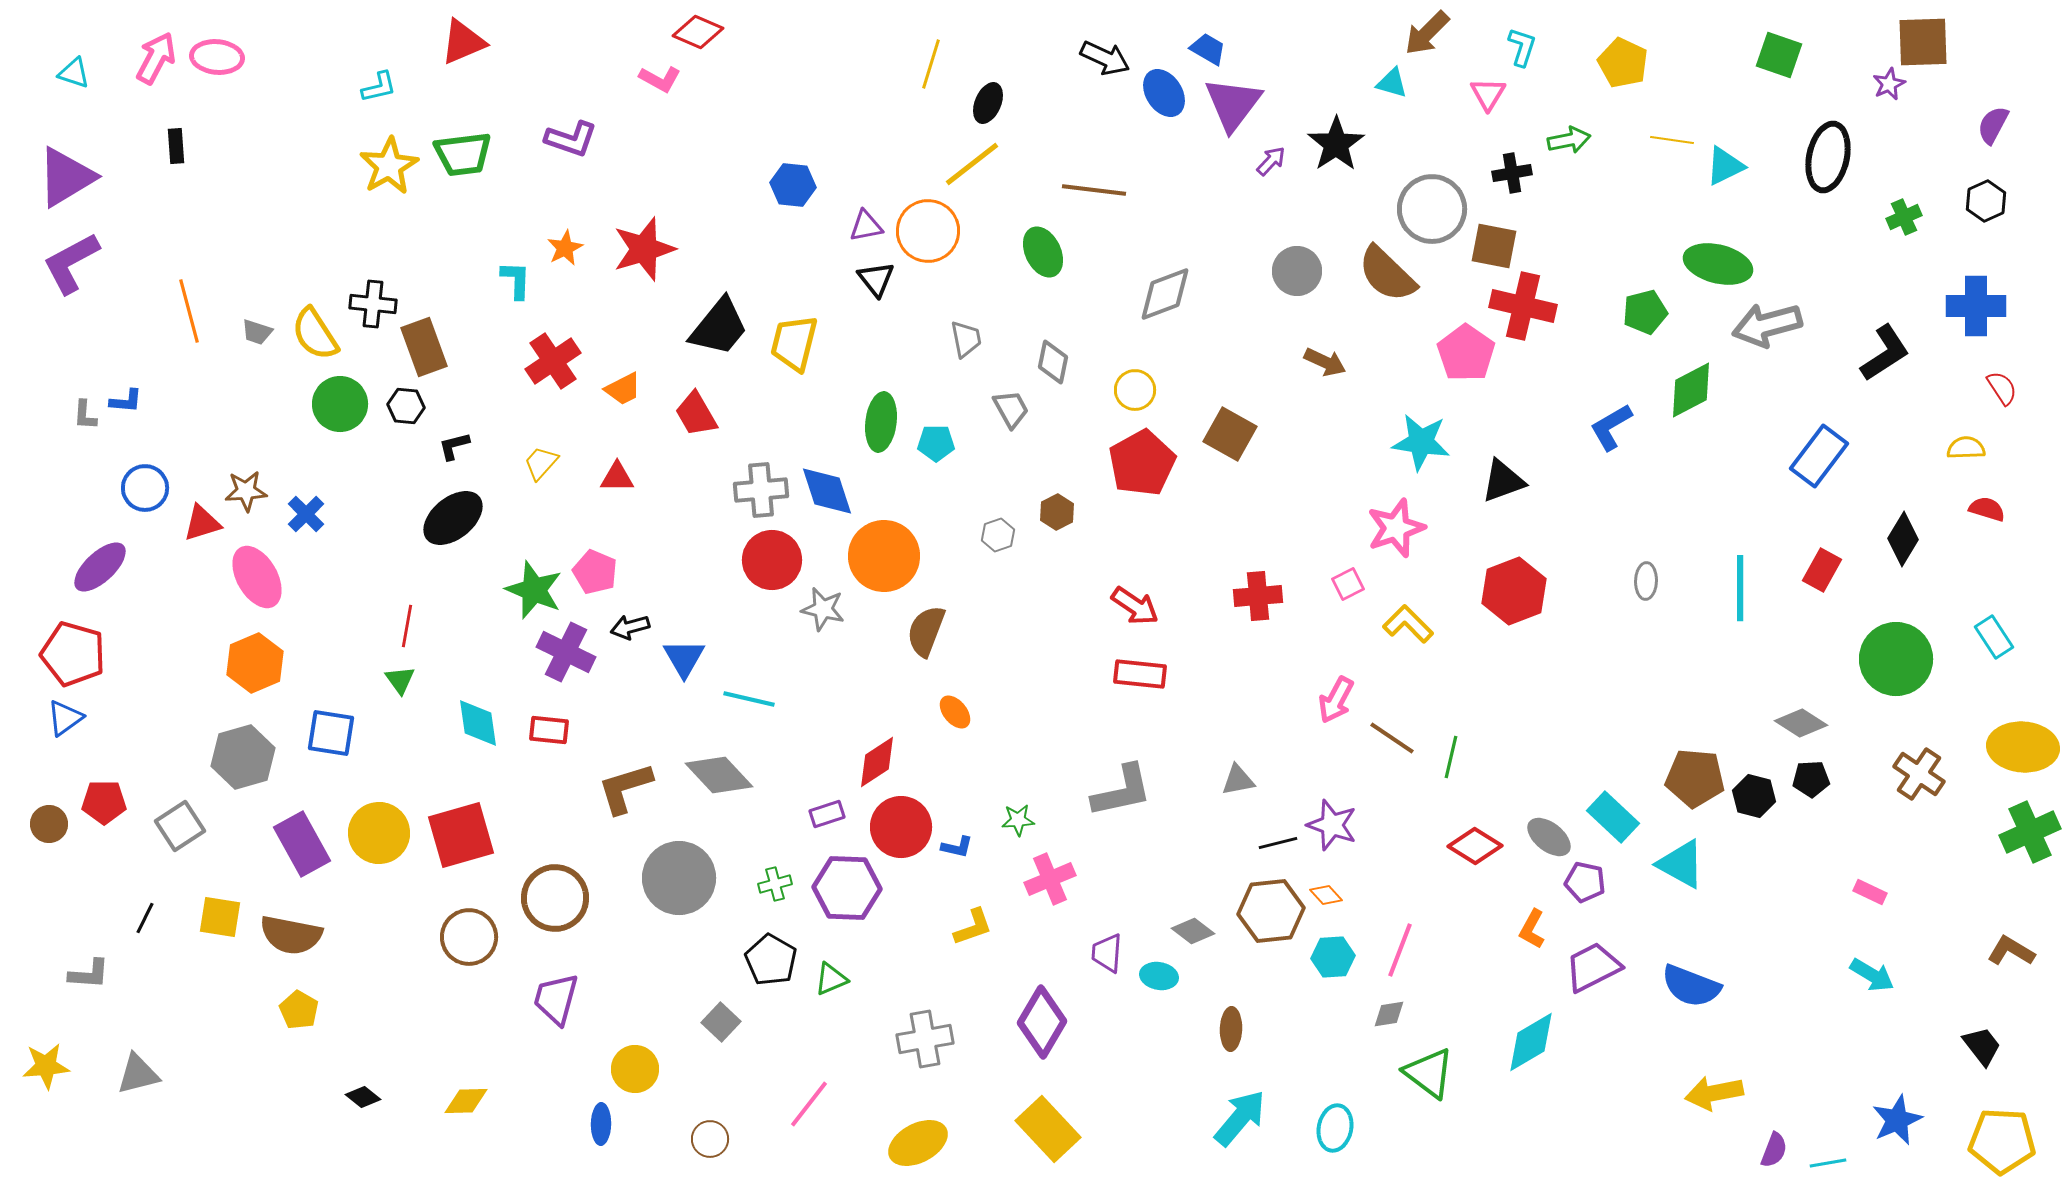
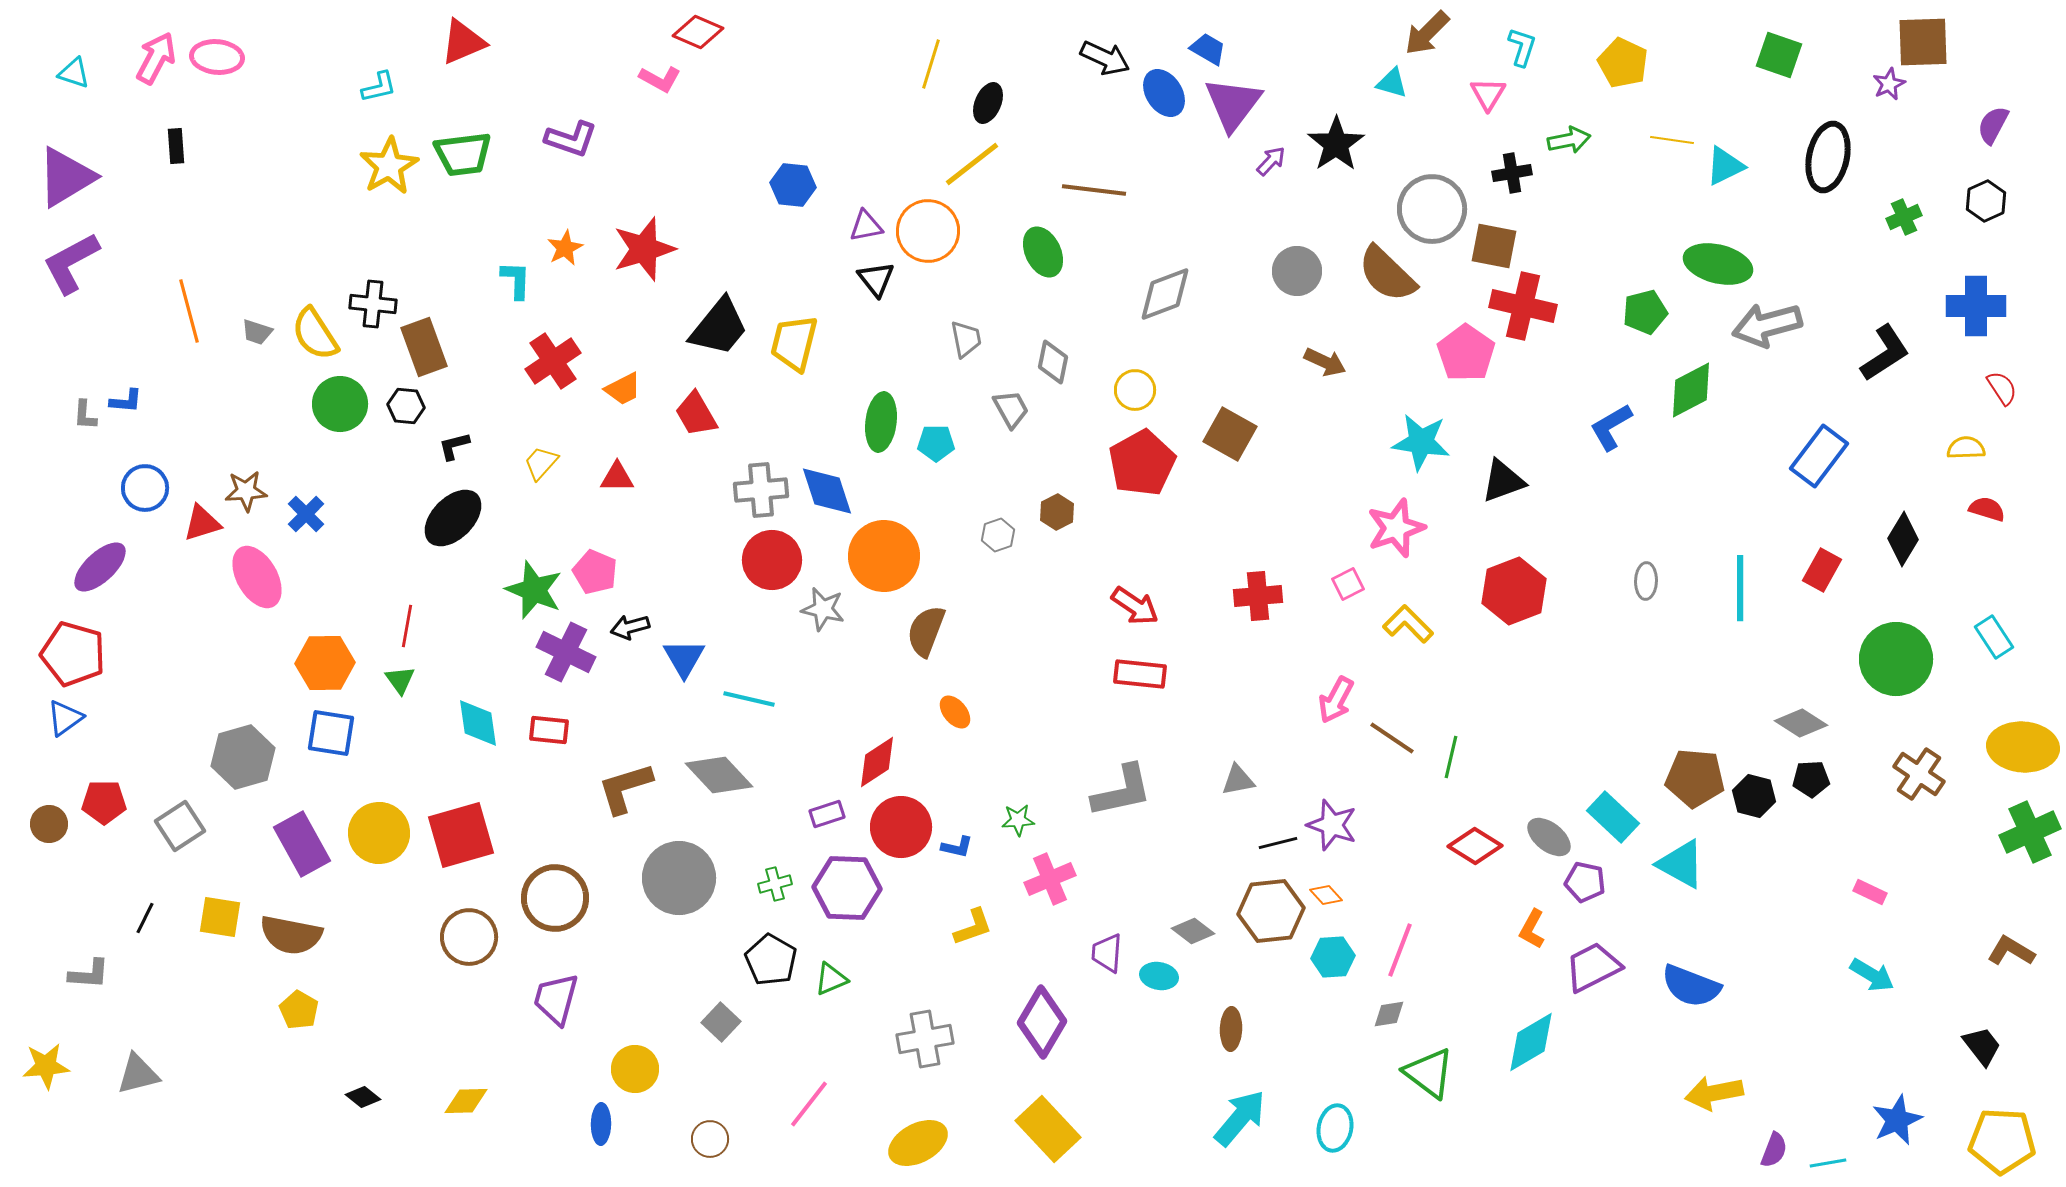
black ellipse at (453, 518): rotated 6 degrees counterclockwise
orange hexagon at (255, 663): moved 70 px right; rotated 22 degrees clockwise
